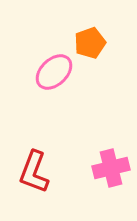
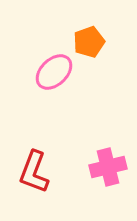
orange pentagon: moved 1 px left, 1 px up
pink cross: moved 3 px left, 1 px up
